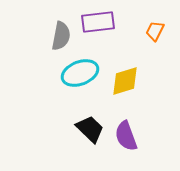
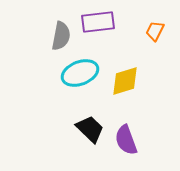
purple semicircle: moved 4 px down
